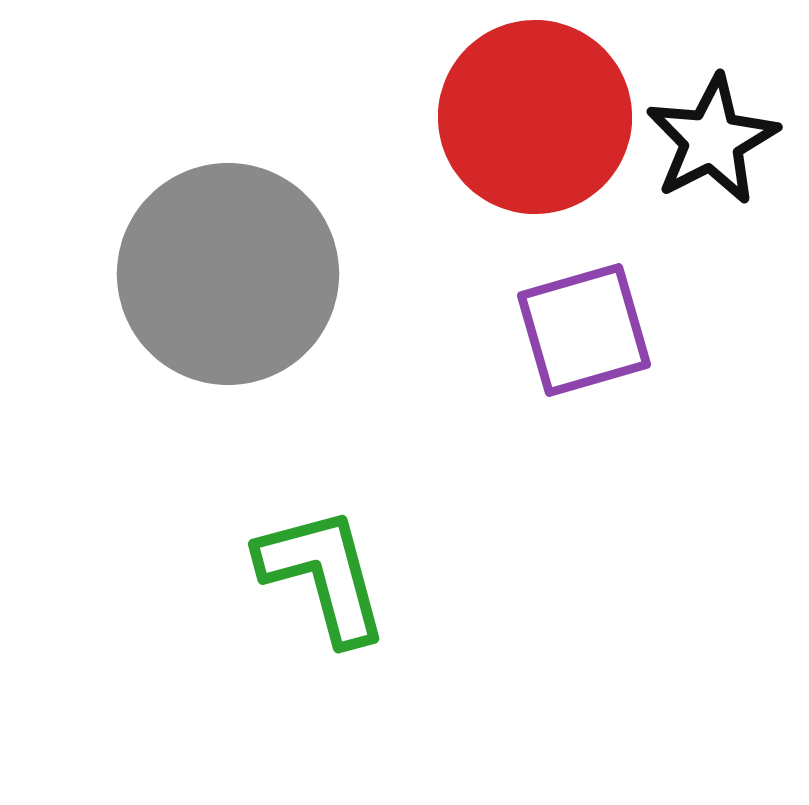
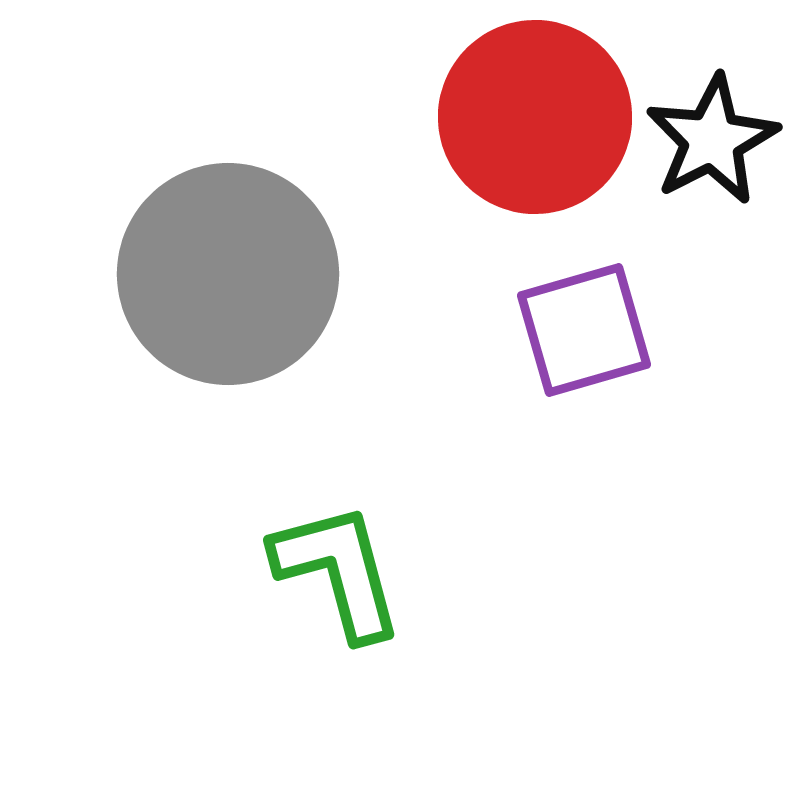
green L-shape: moved 15 px right, 4 px up
